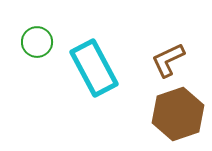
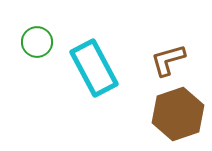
brown L-shape: rotated 9 degrees clockwise
